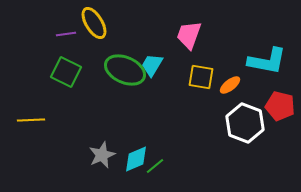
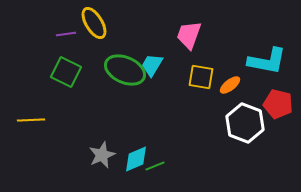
red pentagon: moved 2 px left, 2 px up
green line: rotated 18 degrees clockwise
